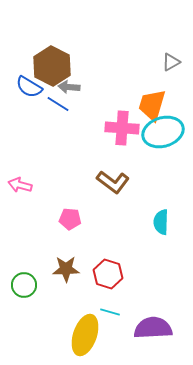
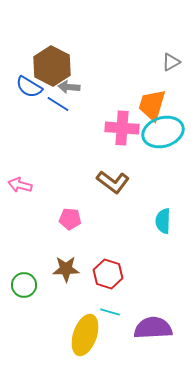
cyan semicircle: moved 2 px right, 1 px up
